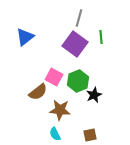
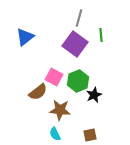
green line: moved 2 px up
